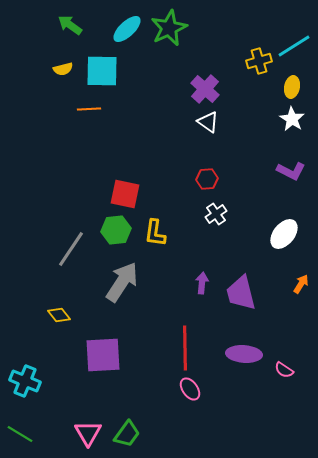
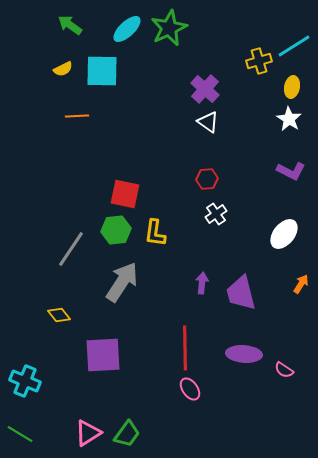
yellow semicircle: rotated 12 degrees counterclockwise
orange line: moved 12 px left, 7 px down
white star: moved 3 px left
pink triangle: rotated 28 degrees clockwise
